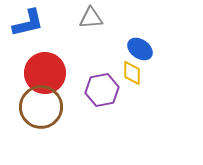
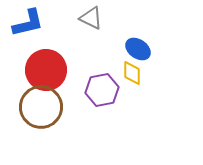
gray triangle: rotated 30 degrees clockwise
blue ellipse: moved 2 px left
red circle: moved 1 px right, 3 px up
